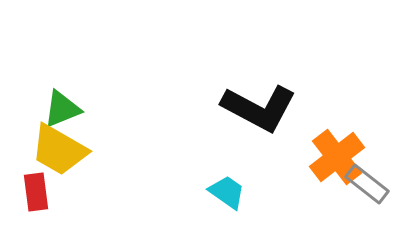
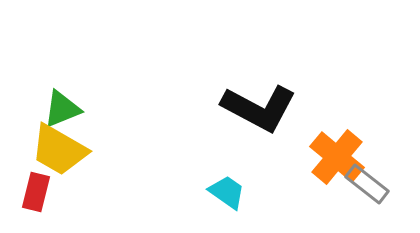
orange cross: rotated 12 degrees counterclockwise
red rectangle: rotated 21 degrees clockwise
